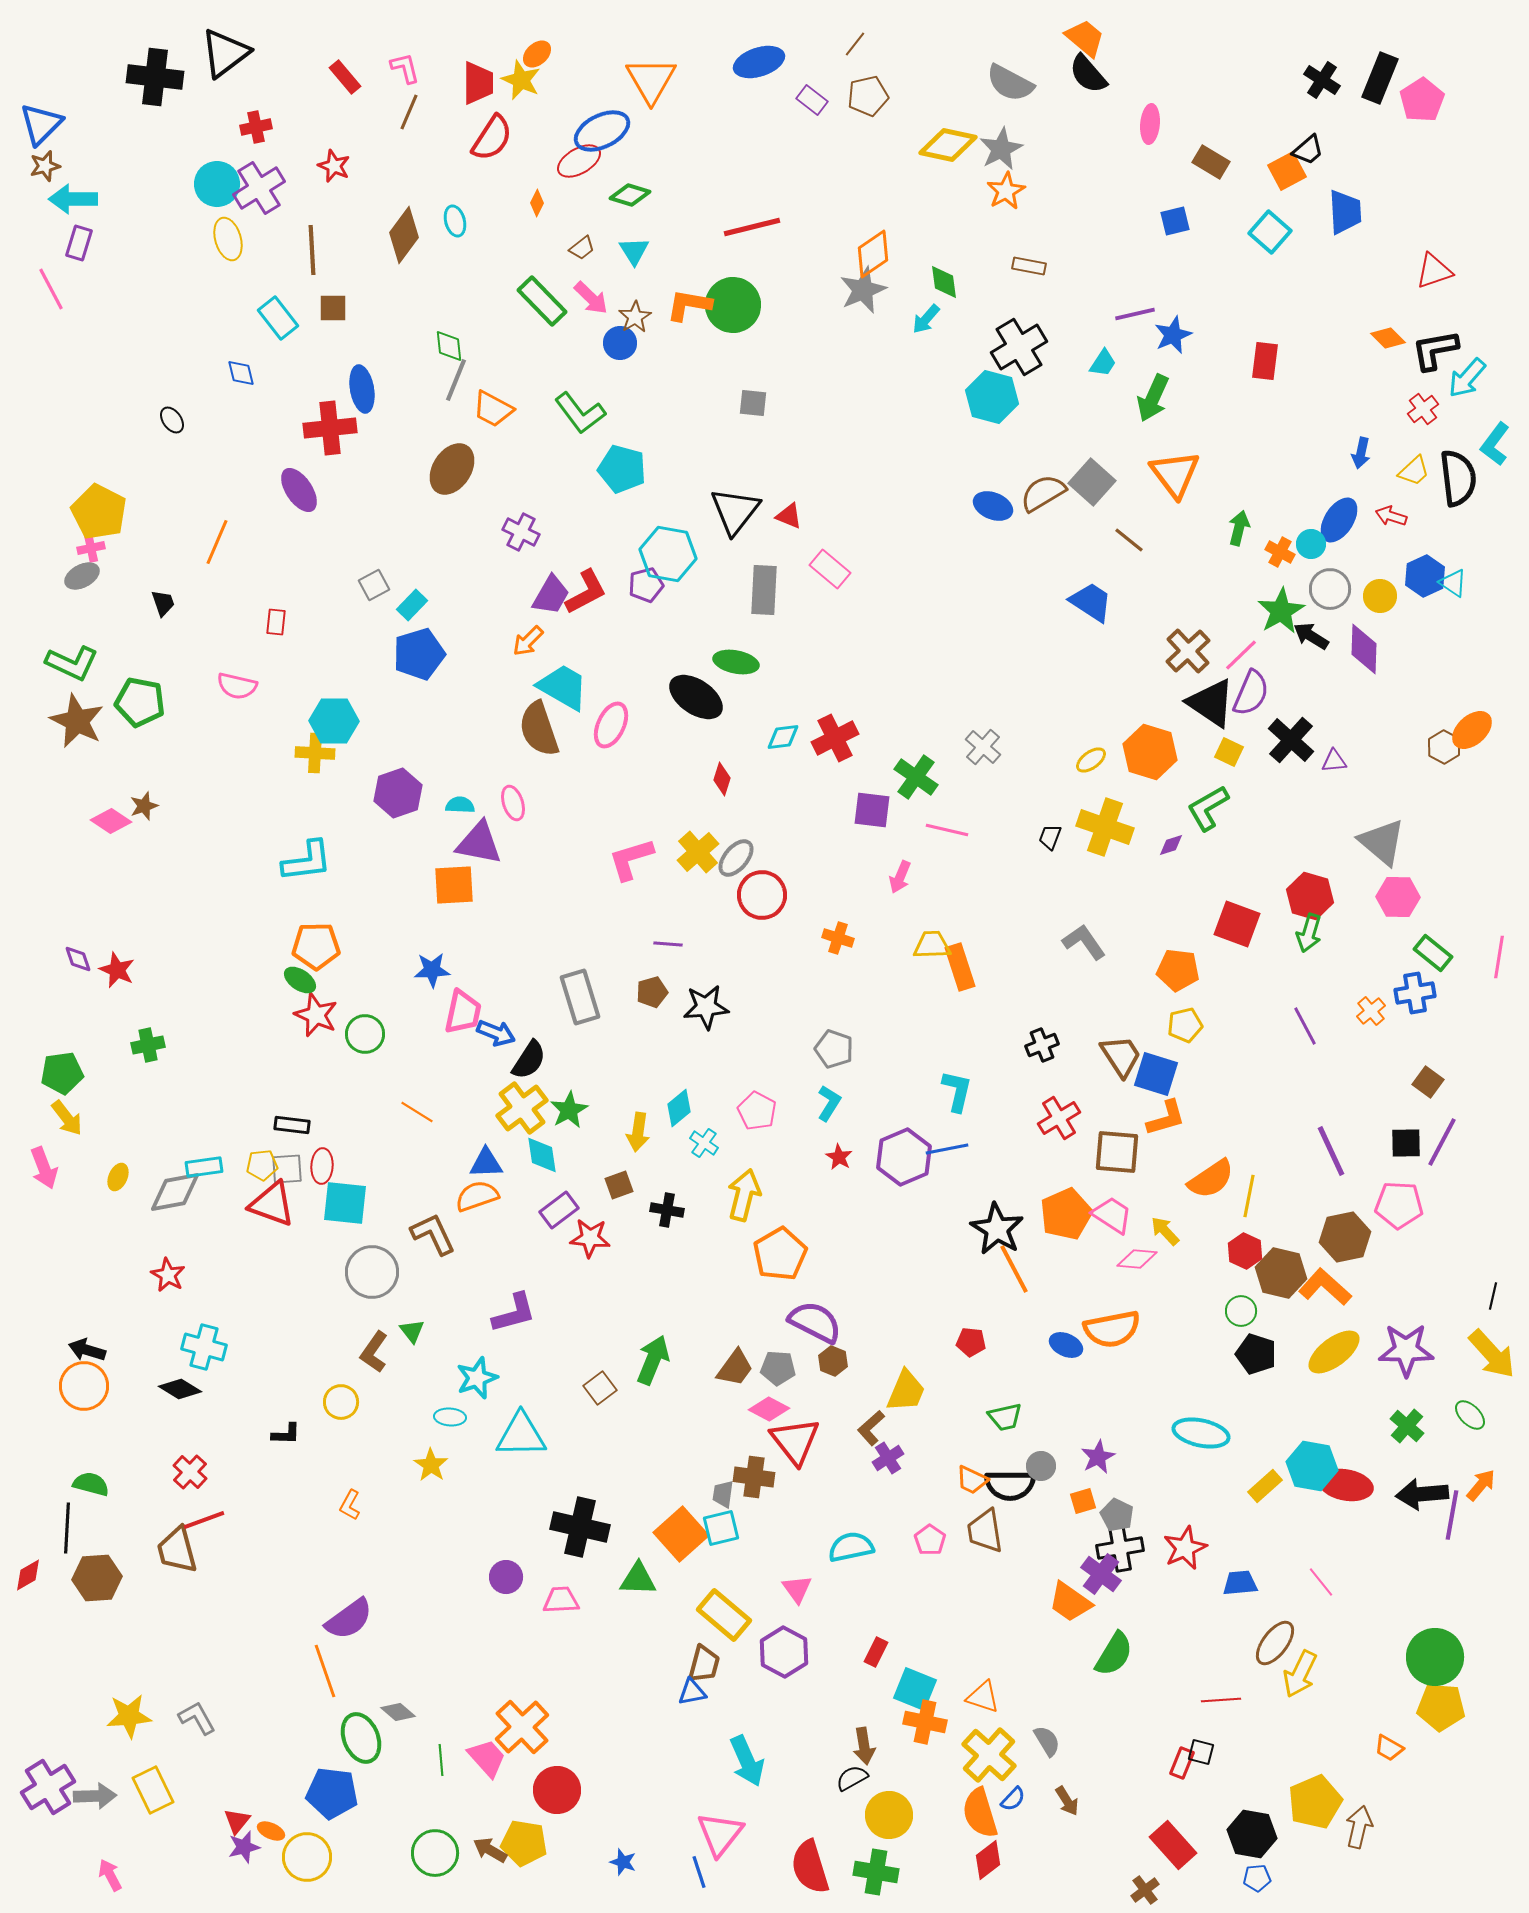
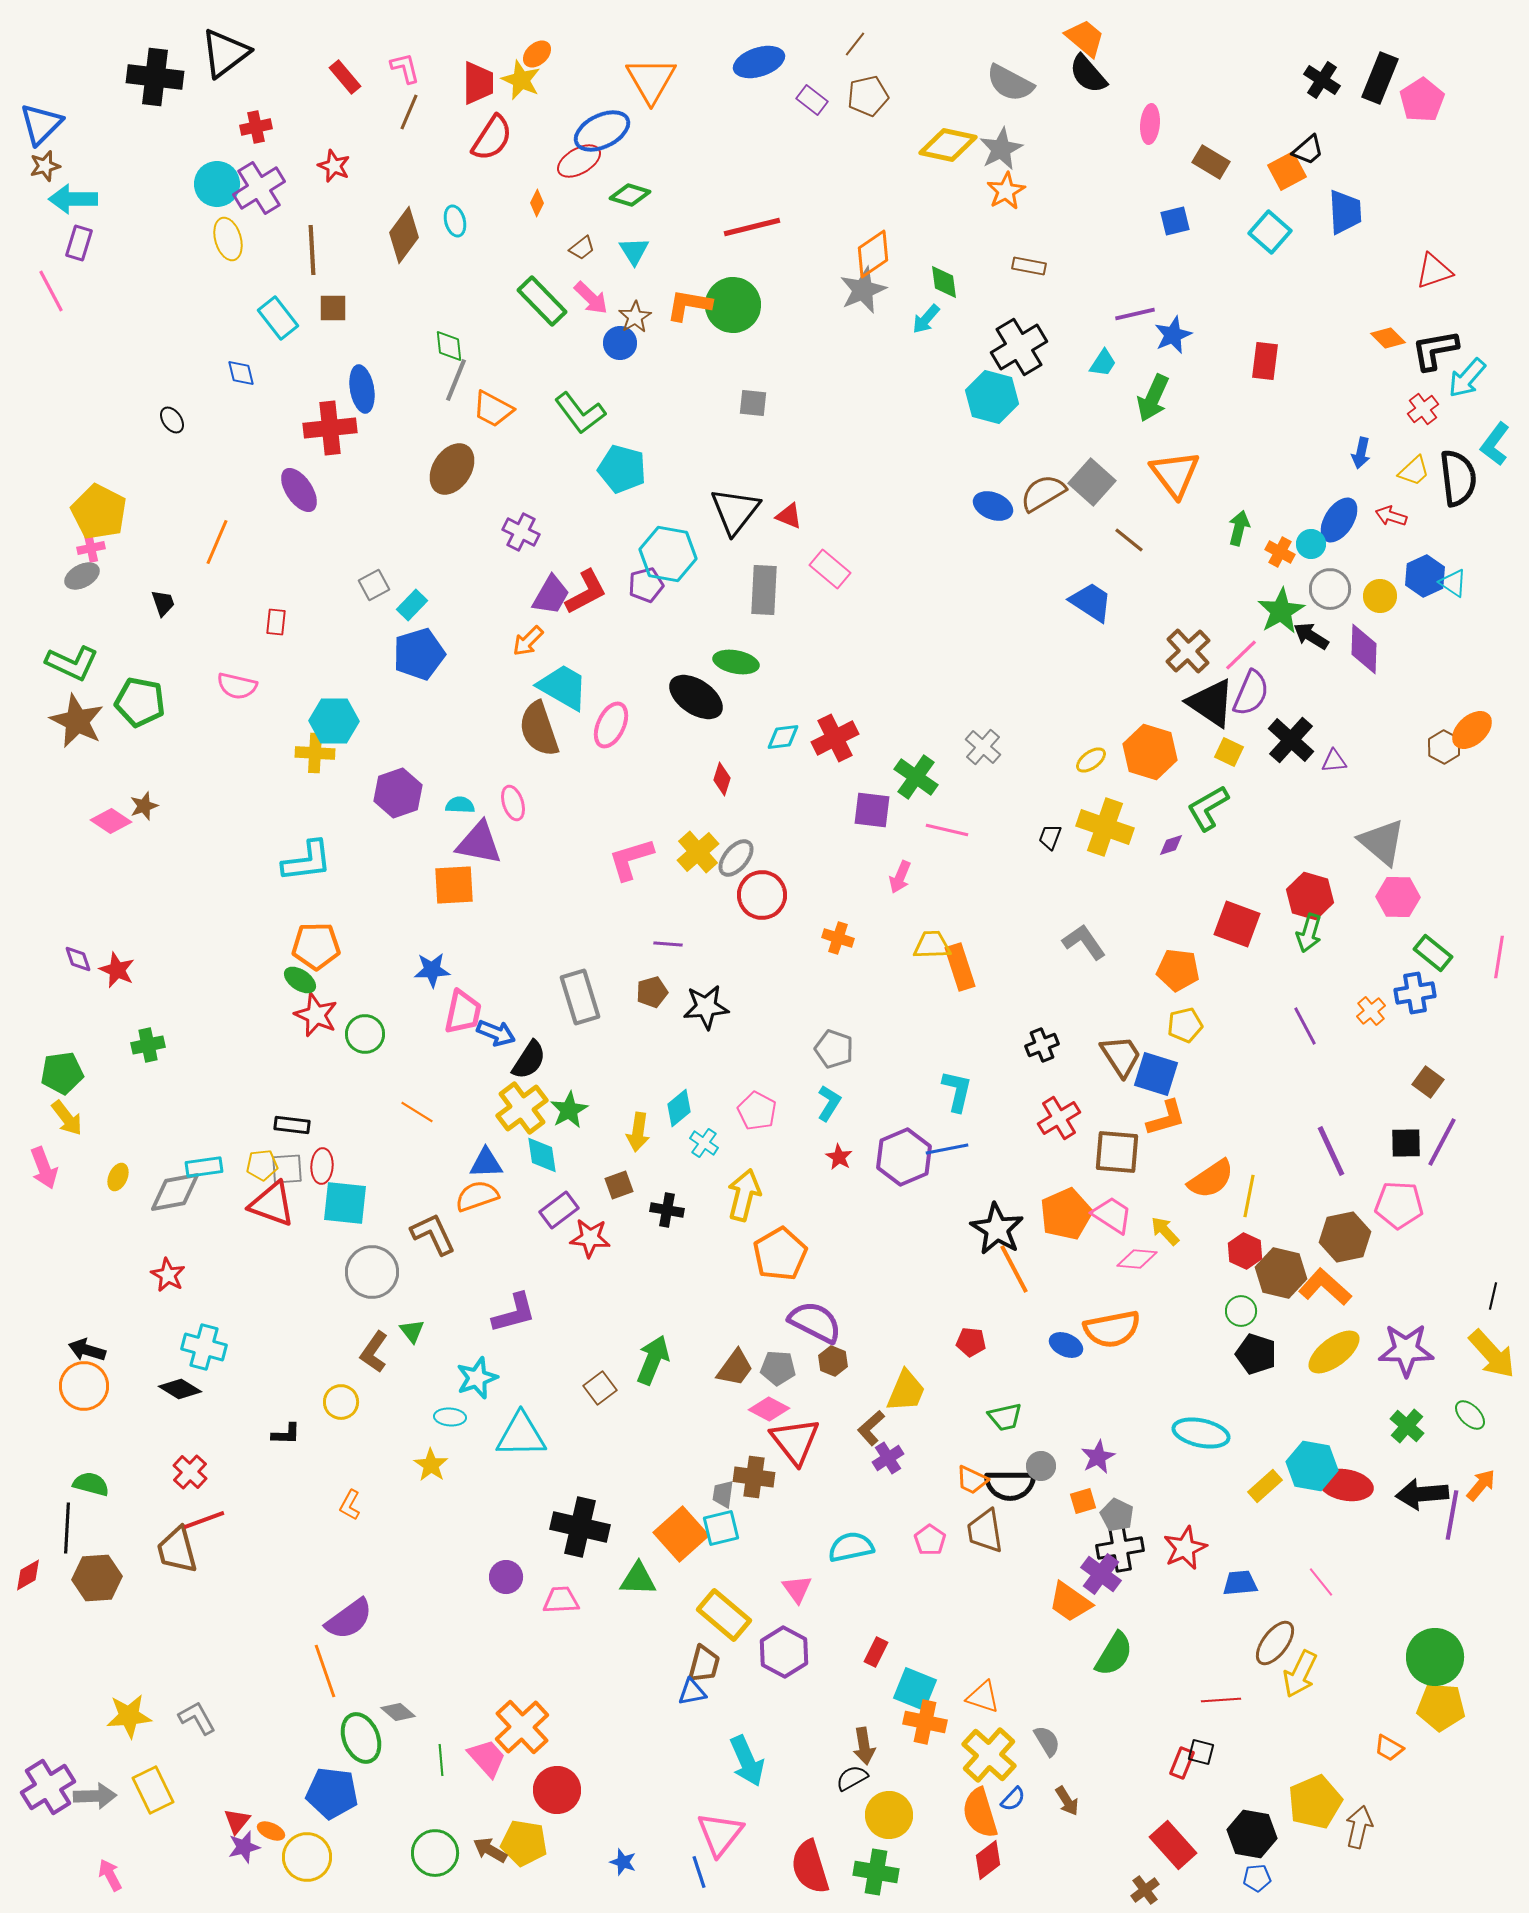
pink line at (51, 289): moved 2 px down
